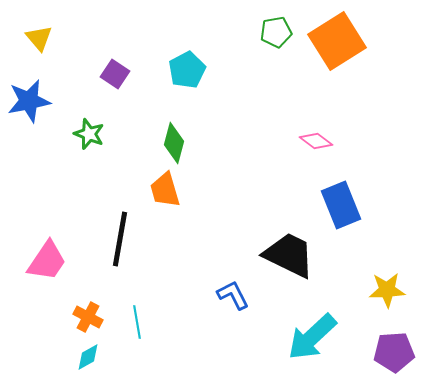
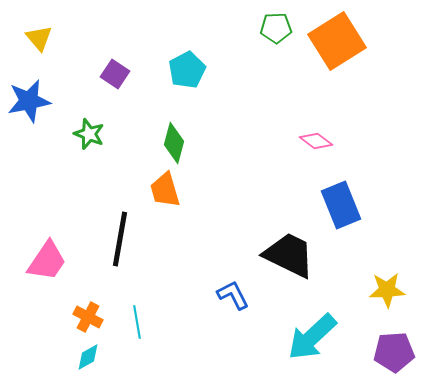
green pentagon: moved 4 px up; rotated 8 degrees clockwise
